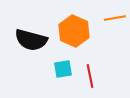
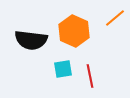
orange line: rotated 30 degrees counterclockwise
black semicircle: rotated 8 degrees counterclockwise
